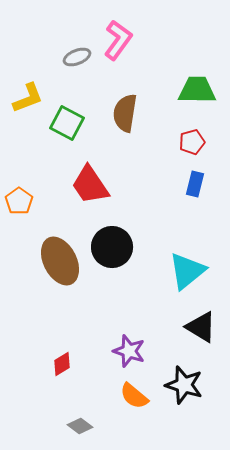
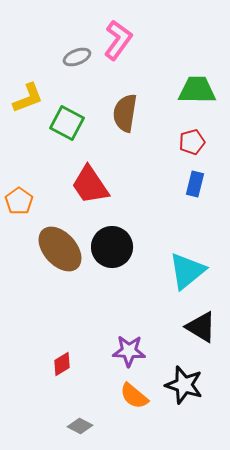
brown ellipse: moved 12 px up; rotated 15 degrees counterclockwise
purple star: rotated 16 degrees counterclockwise
gray diamond: rotated 10 degrees counterclockwise
